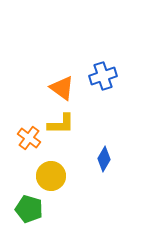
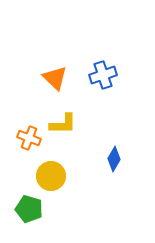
blue cross: moved 1 px up
orange triangle: moved 7 px left, 10 px up; rotated 8 degrees clockwise
yellow L-shape: moved 2 px right
orange cross: rotated 15 degrees counterclockwise
blue diamond: moved 10 px right
